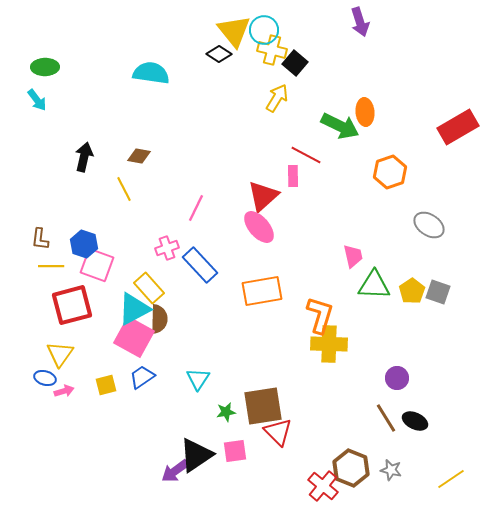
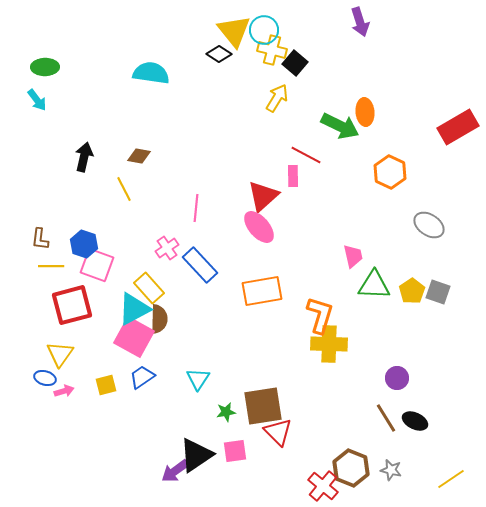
orange hexagon at (390, 172): rotated 16 degrees counterclockwise
pink line at (196, 208): rotated 20 degrees counterclockwise
pink cross at (167, 248): rotated 15 degrees counterclockwise
